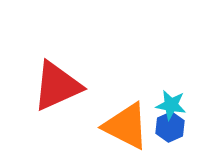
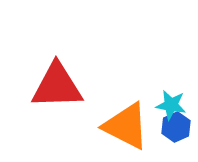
red triangle: rotated 22 degrees clockwise
blue hexagon: moved 6 px right
